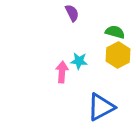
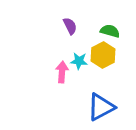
purple semicircle: moved 2 px left, 13 px down
green semicircle: moved 5 px left, 1 px up
yellow hexagon: moved 15 px left
